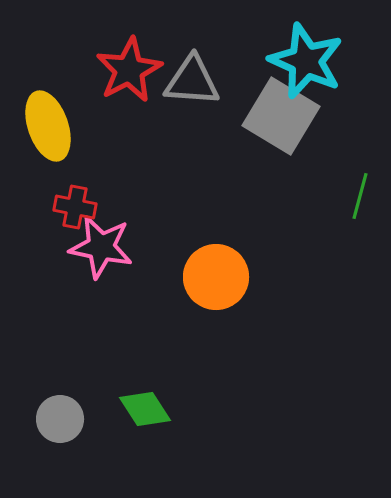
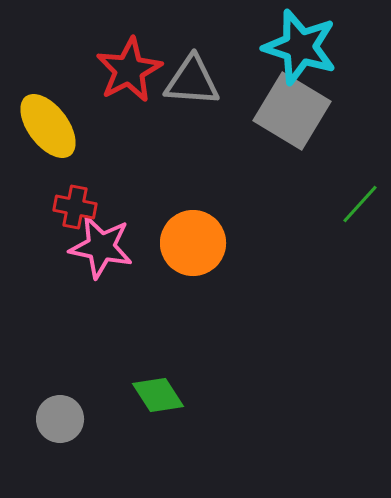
cyan star: moved 6 px left, 14 px up; rotated 6 degrees counterclockwise
gray square: moved 11 px right, 5 px up
yellow ellipse: rotated 18 degrees counterclockwise
green line: moved 8 px down; rotated 27 degrees clockwise
orange circle: moved 23 px left, 34 px up
green diamond: moved 13 px right, 14 px up
